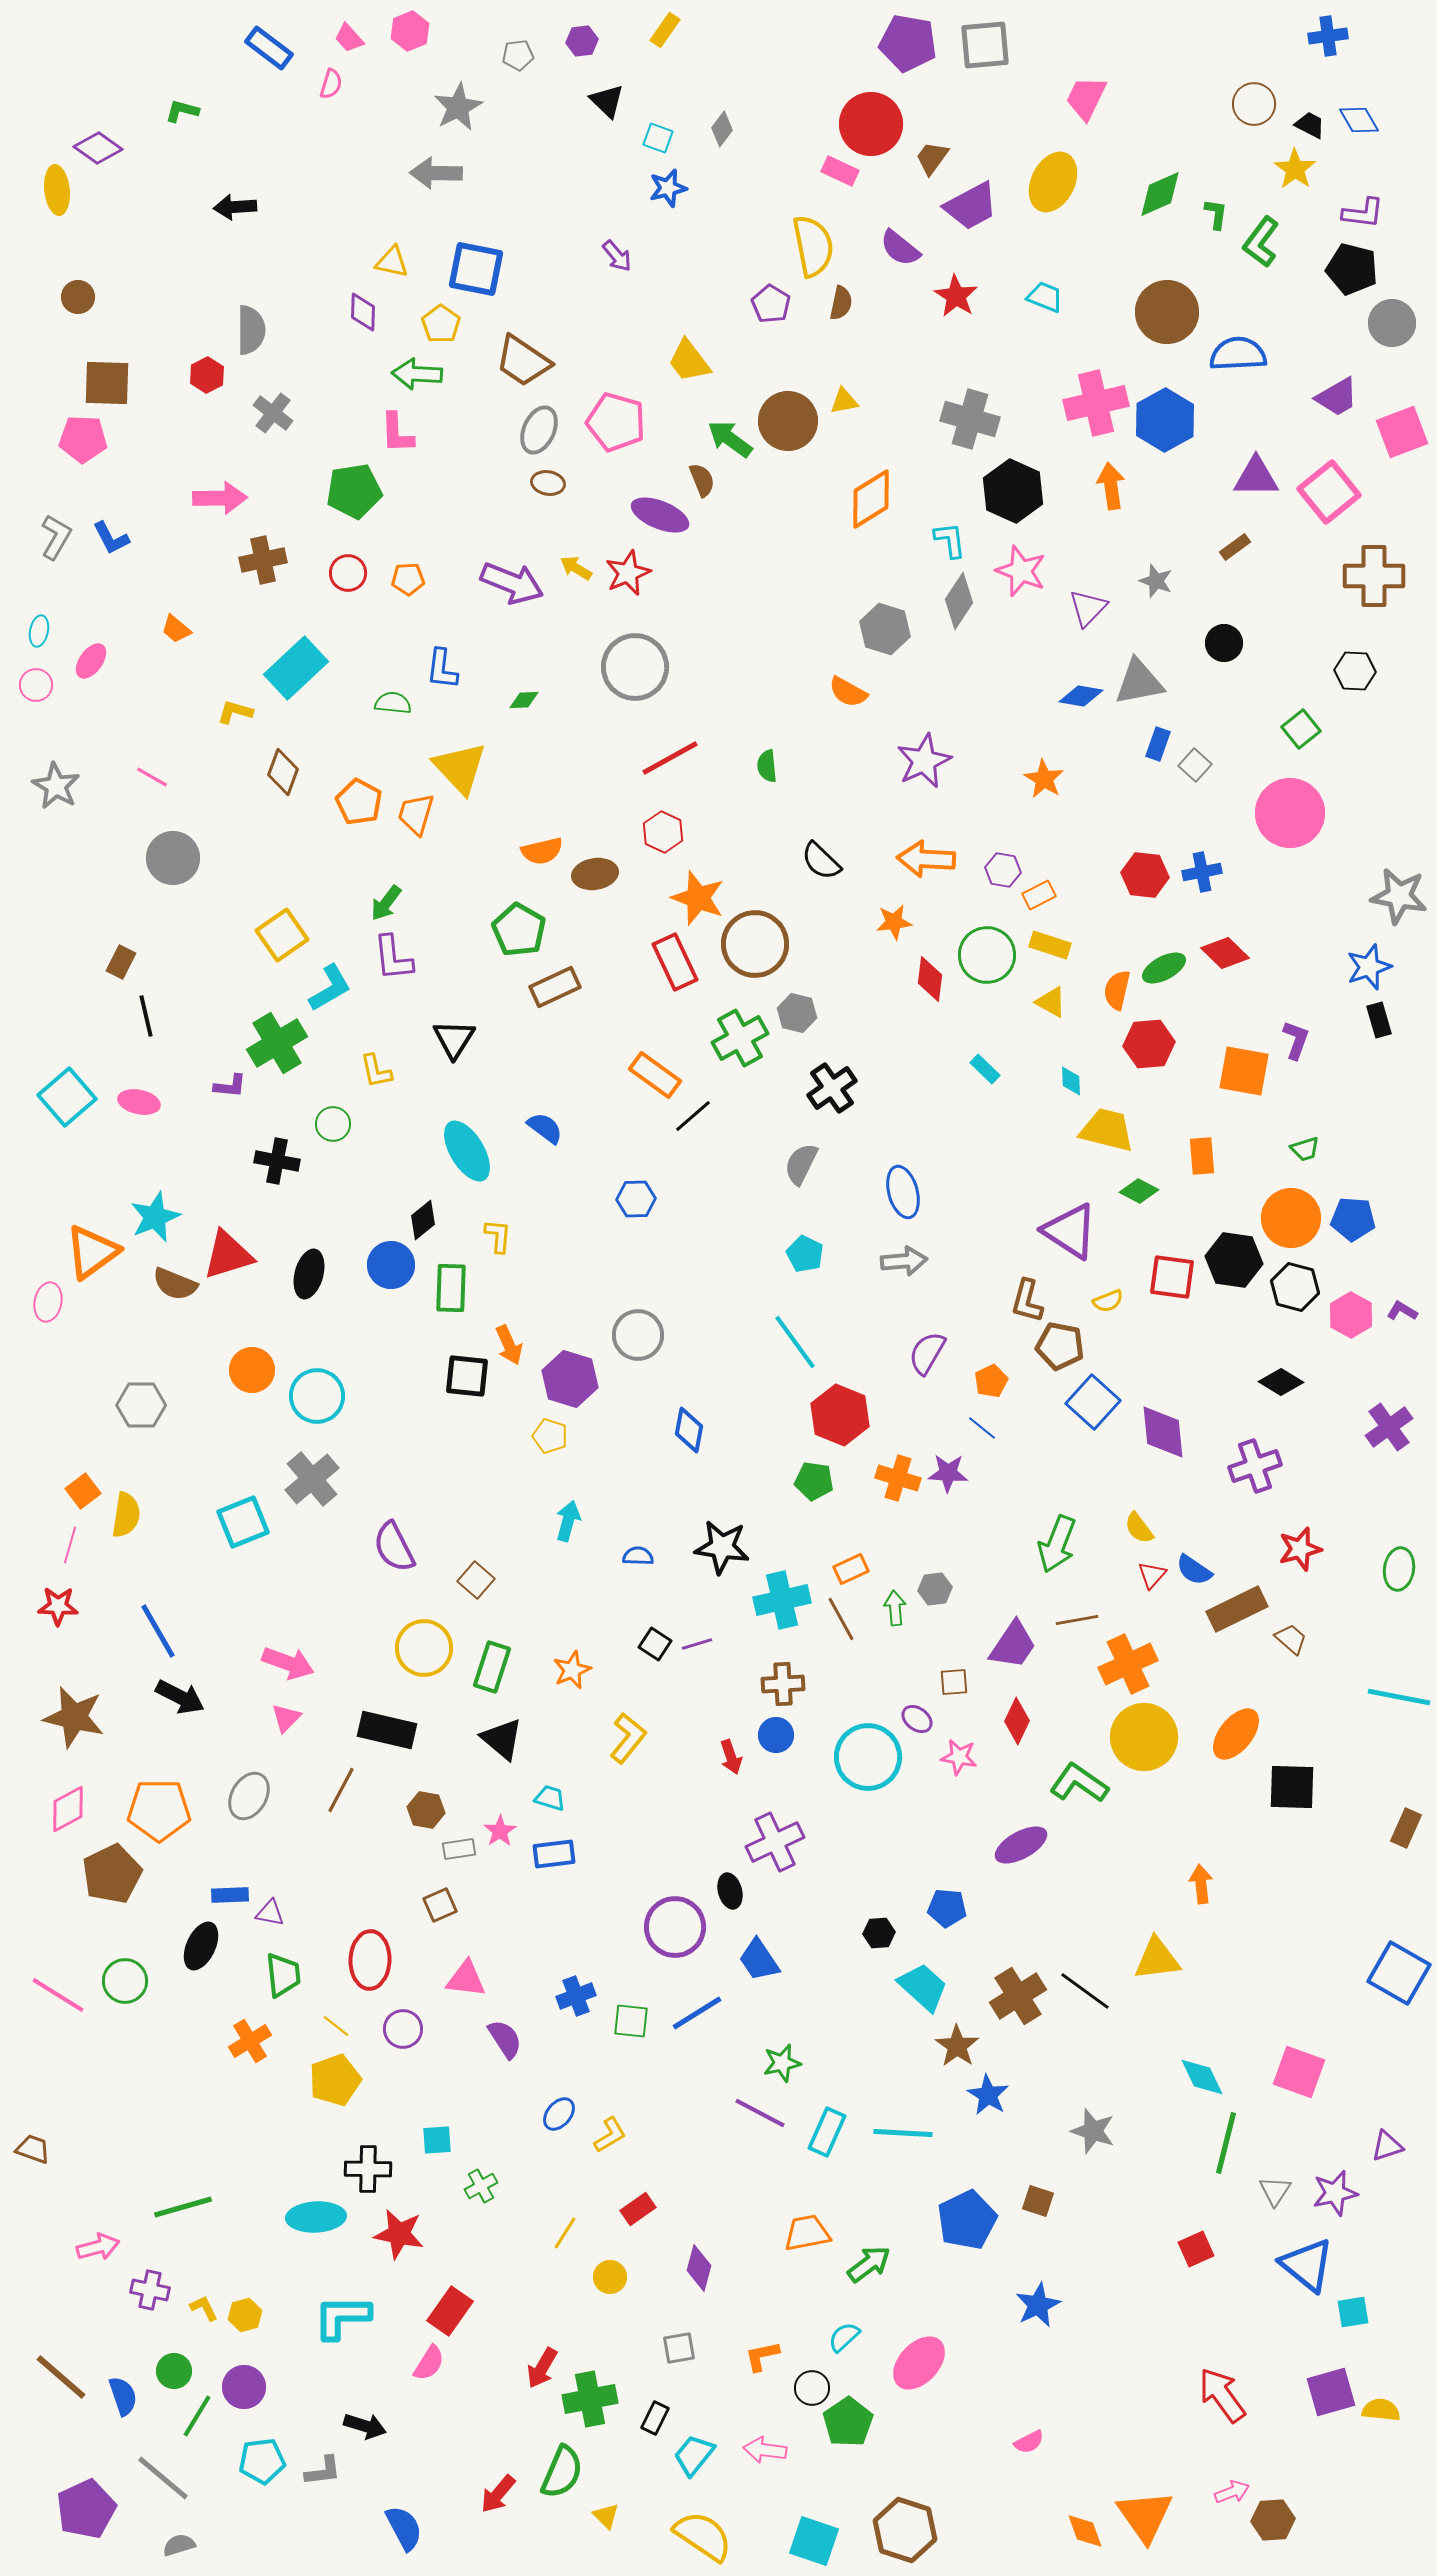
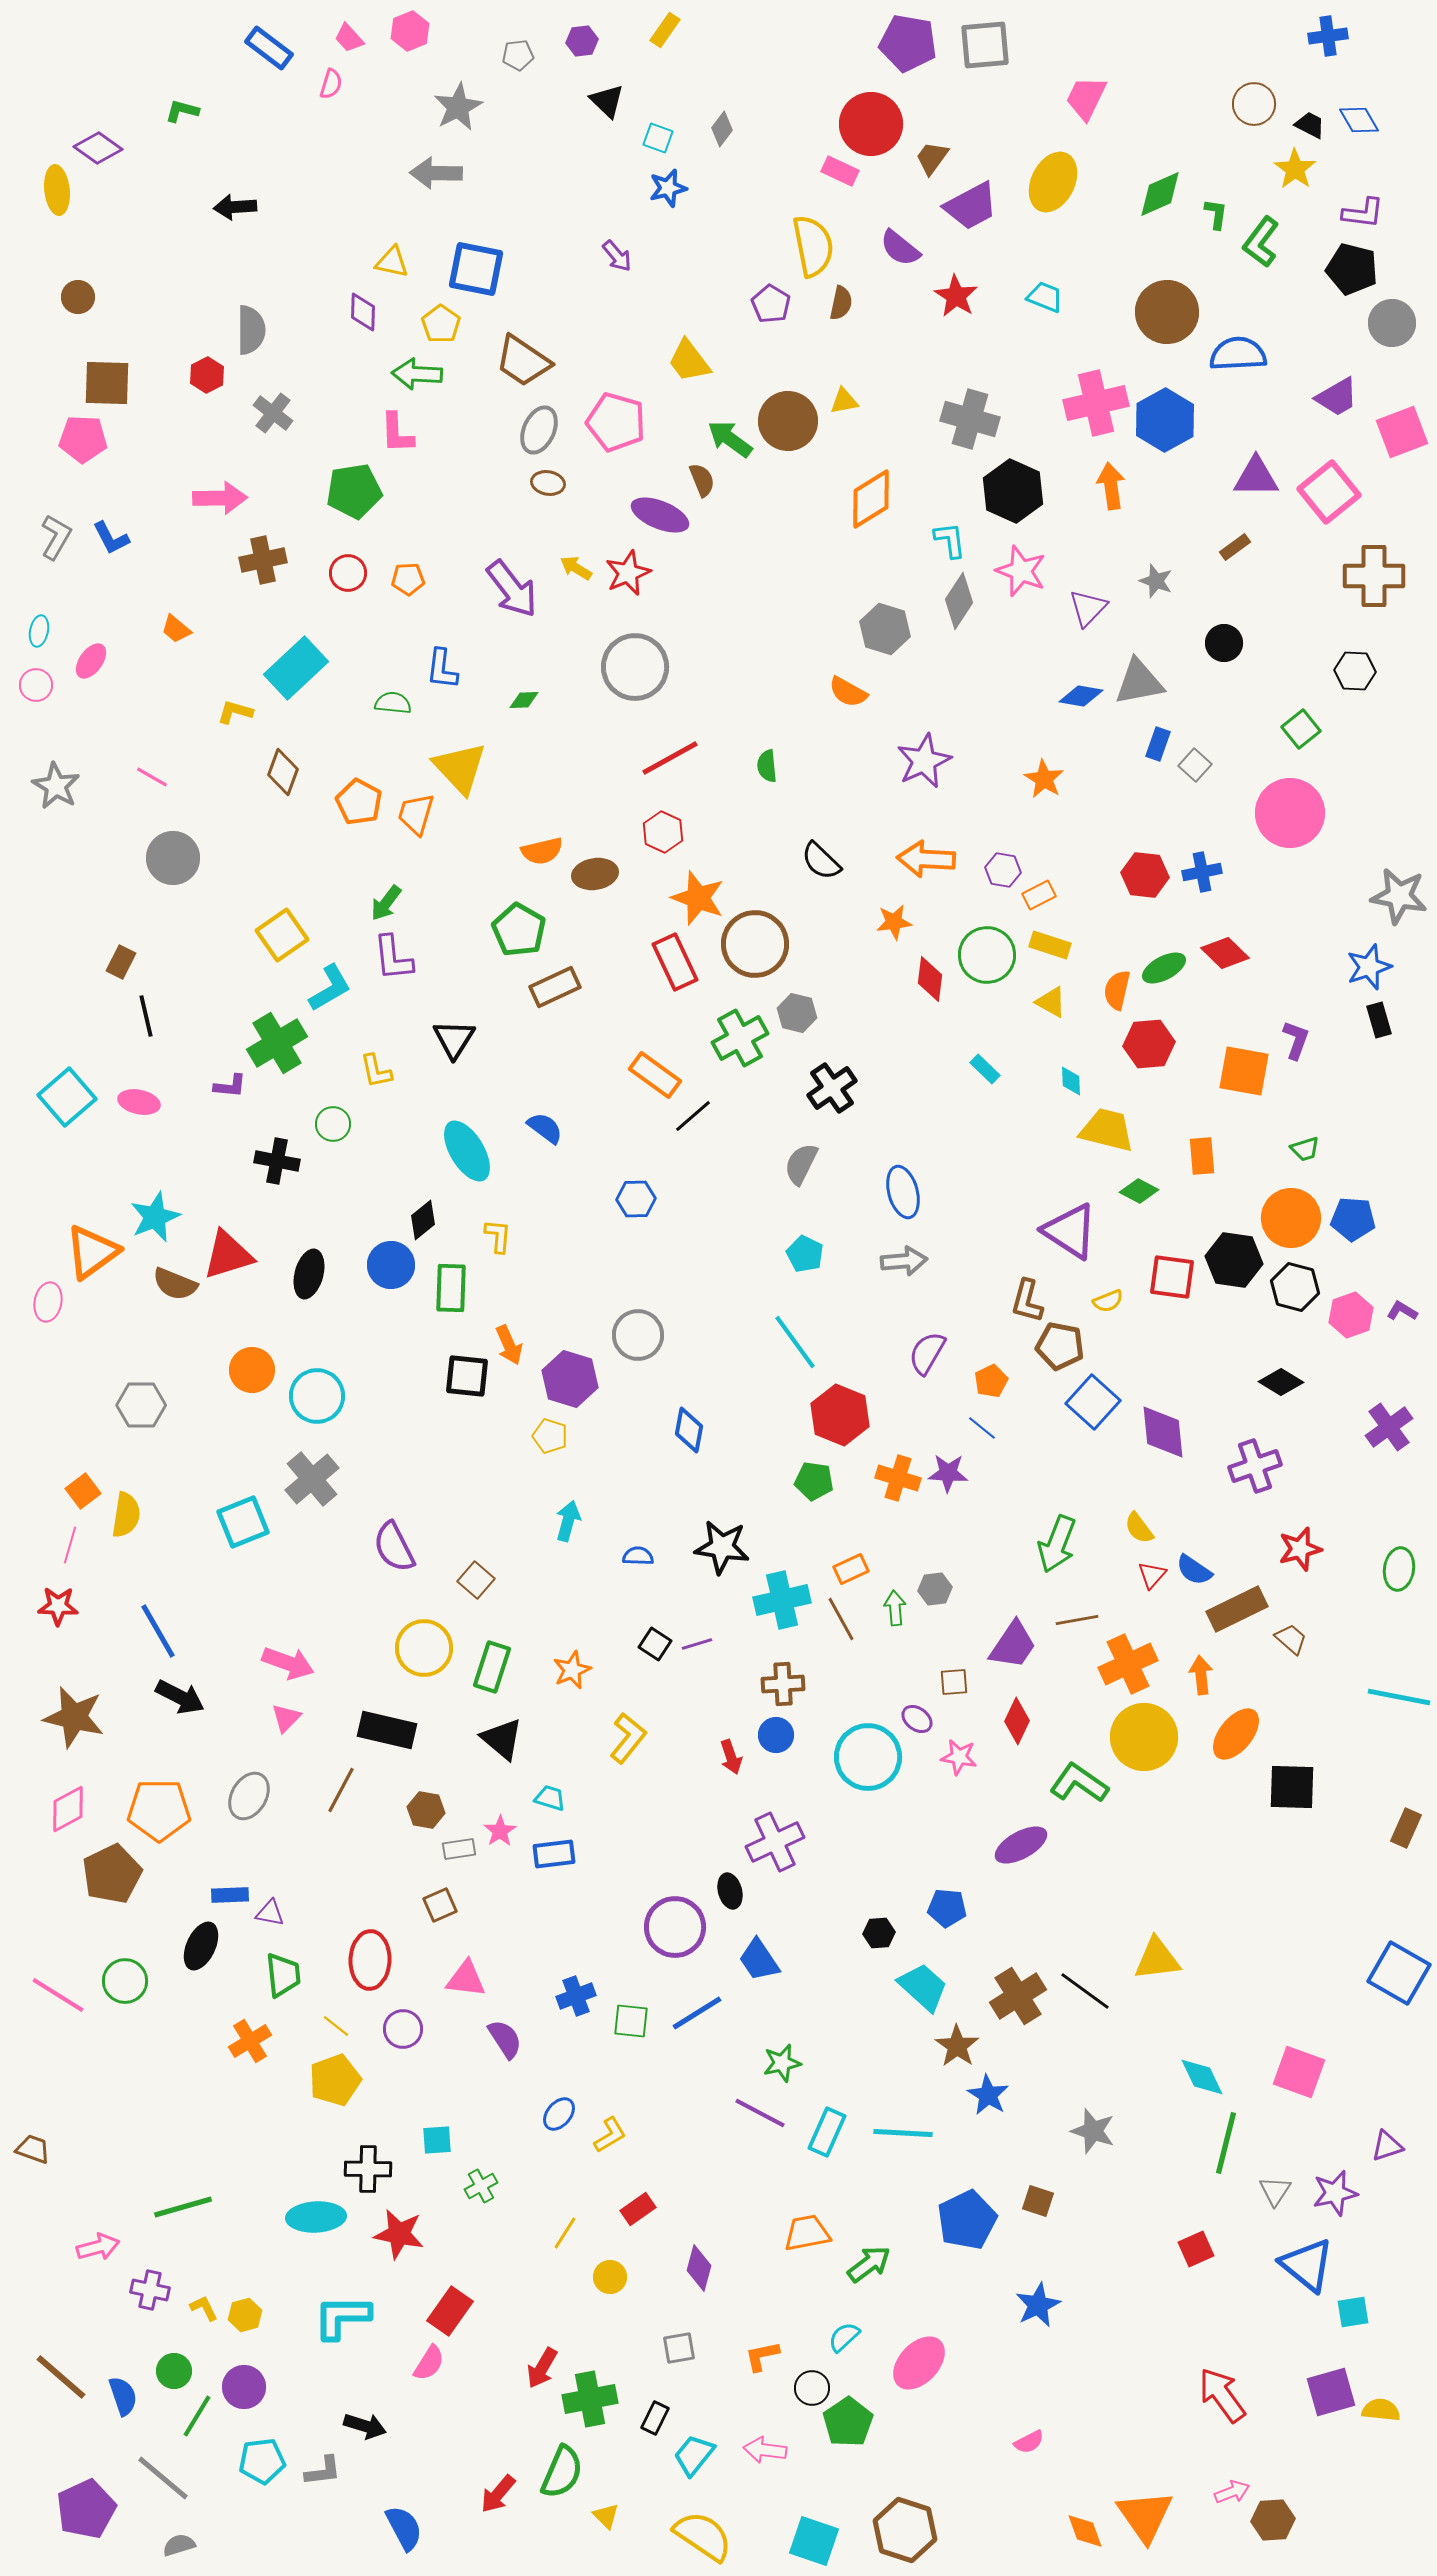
purple arrow at (512, 583): moved 6 px down; rotated 30 degrees clockwise
pink hexagon at (1351, 1315): rotated 12 degrees clockwise
orange arrow at (1201, 1884): moved 209 px up
